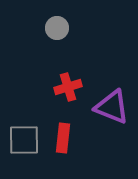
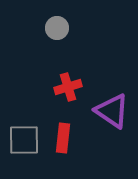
purple triangle: moved 4 px down; rotated 12 degrees clockwise
